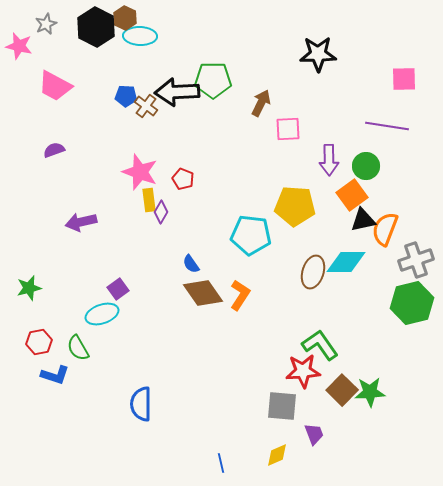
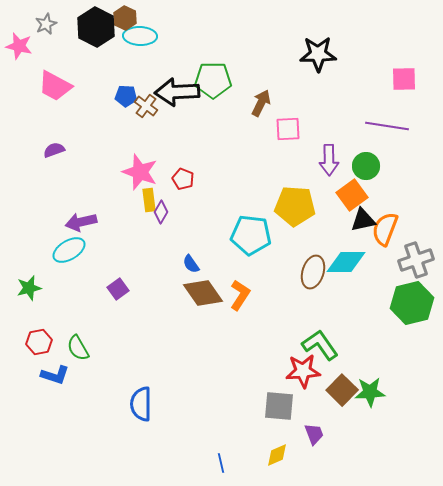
cyan ellipse at (102, 314): moved 33 px left, 64 px up; rotated 12 degrees counterclockwise
gray square at (282, 406): moved 3 px left
